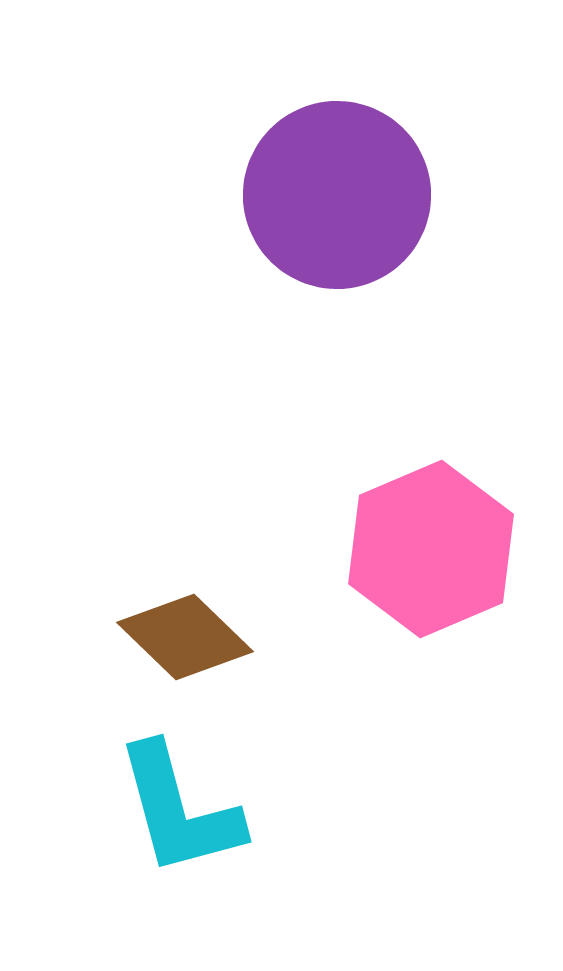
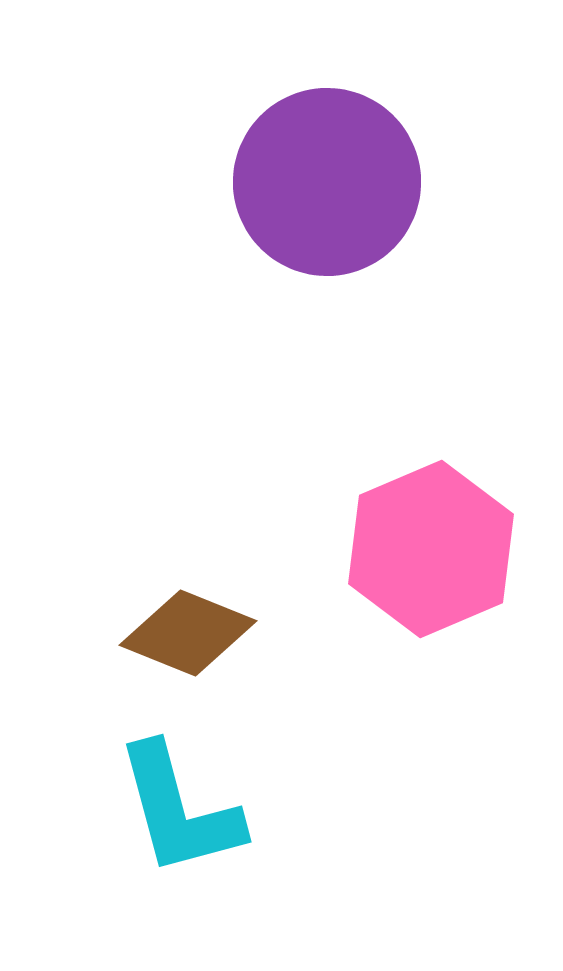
purple circle: moved 10 px left, 13 px up
brown diamond: moved 3 px right, 4 px up; rotated 22 degrees counterclockwise
